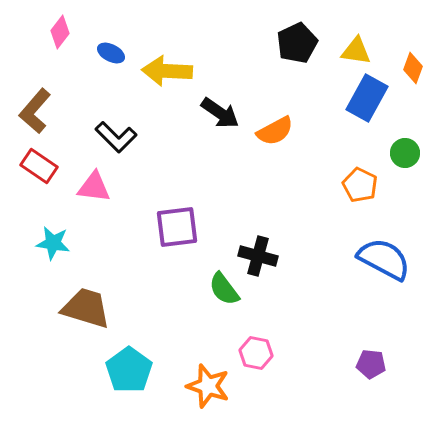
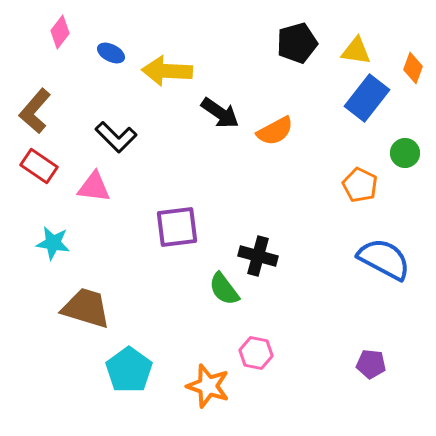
black pentagon: rotated 9 degrees clockwise
blue rectangle: rotated 9 degrees clockwise
